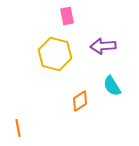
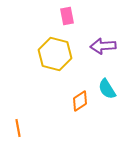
cyan semicircle: moved 5 px left, 3 px down
